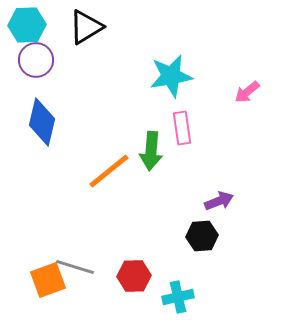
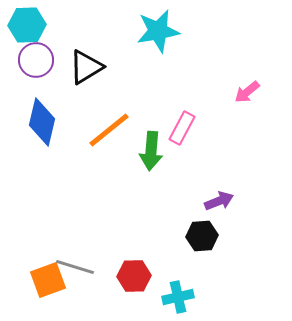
black triangle: moved 40 px down
cyan star: moved 13 px left, 45 px up
pink rectangle: rotated 36 degrees clockwise
orange line: moved 41 px up
